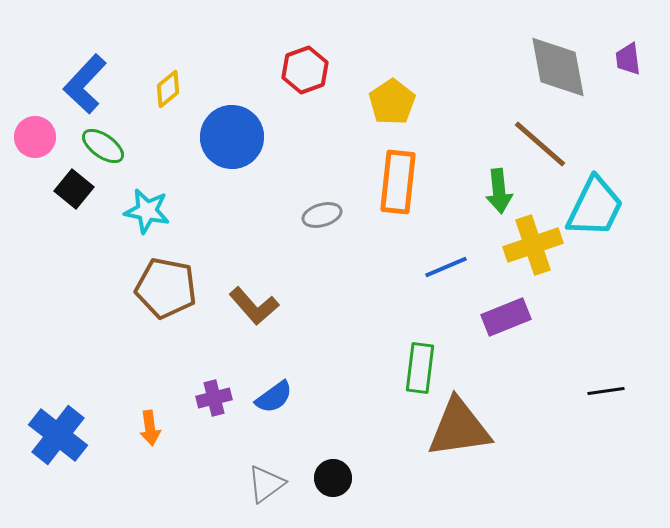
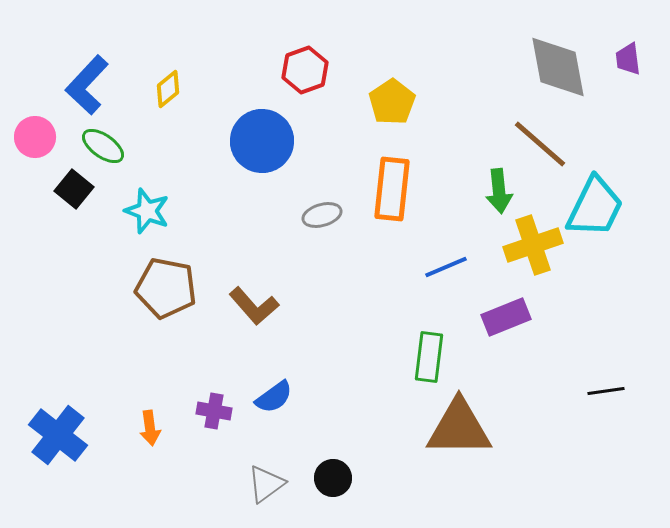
blue L-shape: moved 2 px right, 1 px down
blue circle: moved 30 px right, 4 px down
orange rectangle: moved 6 px left, 7 px down
cyan star: rotated 9 degrees clockwise
green rectangle: moved 9 px right, 11 px up
purple cross: moved 13 px down; rotated 24 degrees clockwise
brown triangle: rotated 8 degrees clockwise
